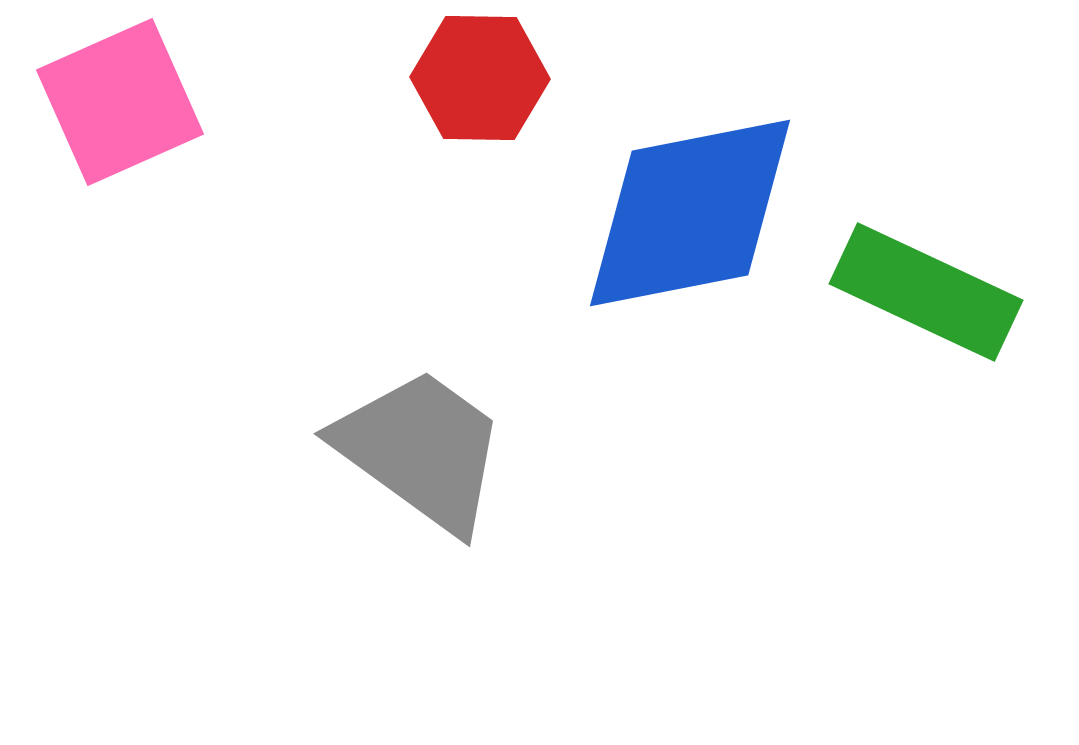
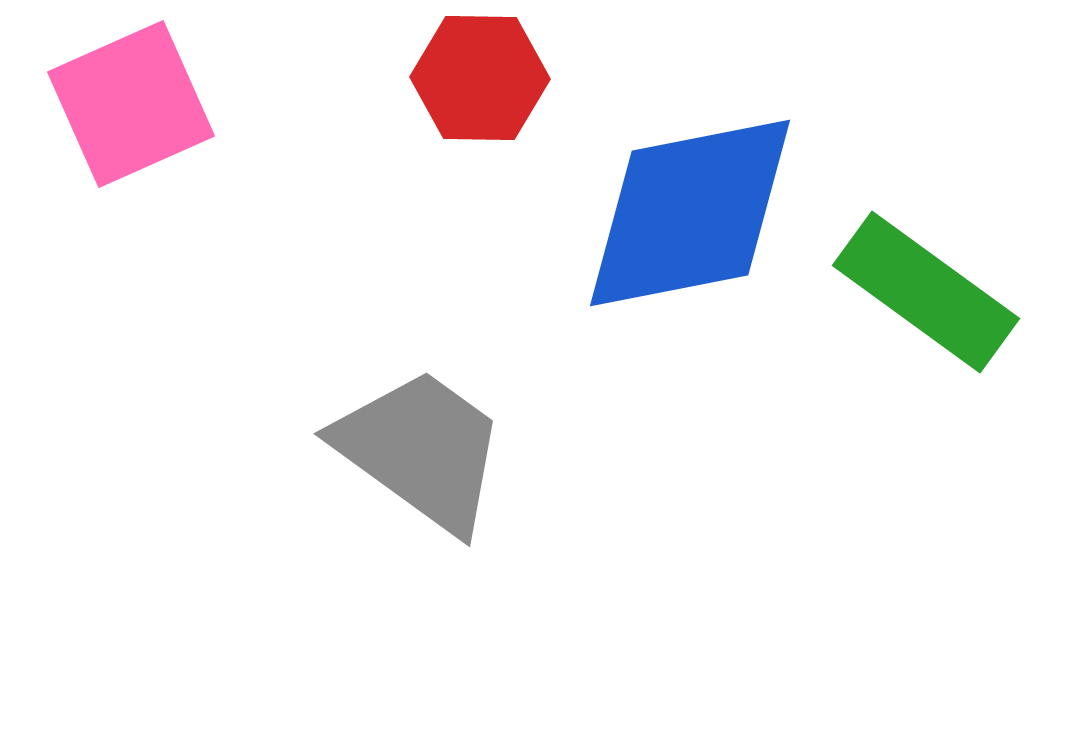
pink square: moved 11 px right, 2 px down
green rectangle: rotated 11 degrees clockwise
